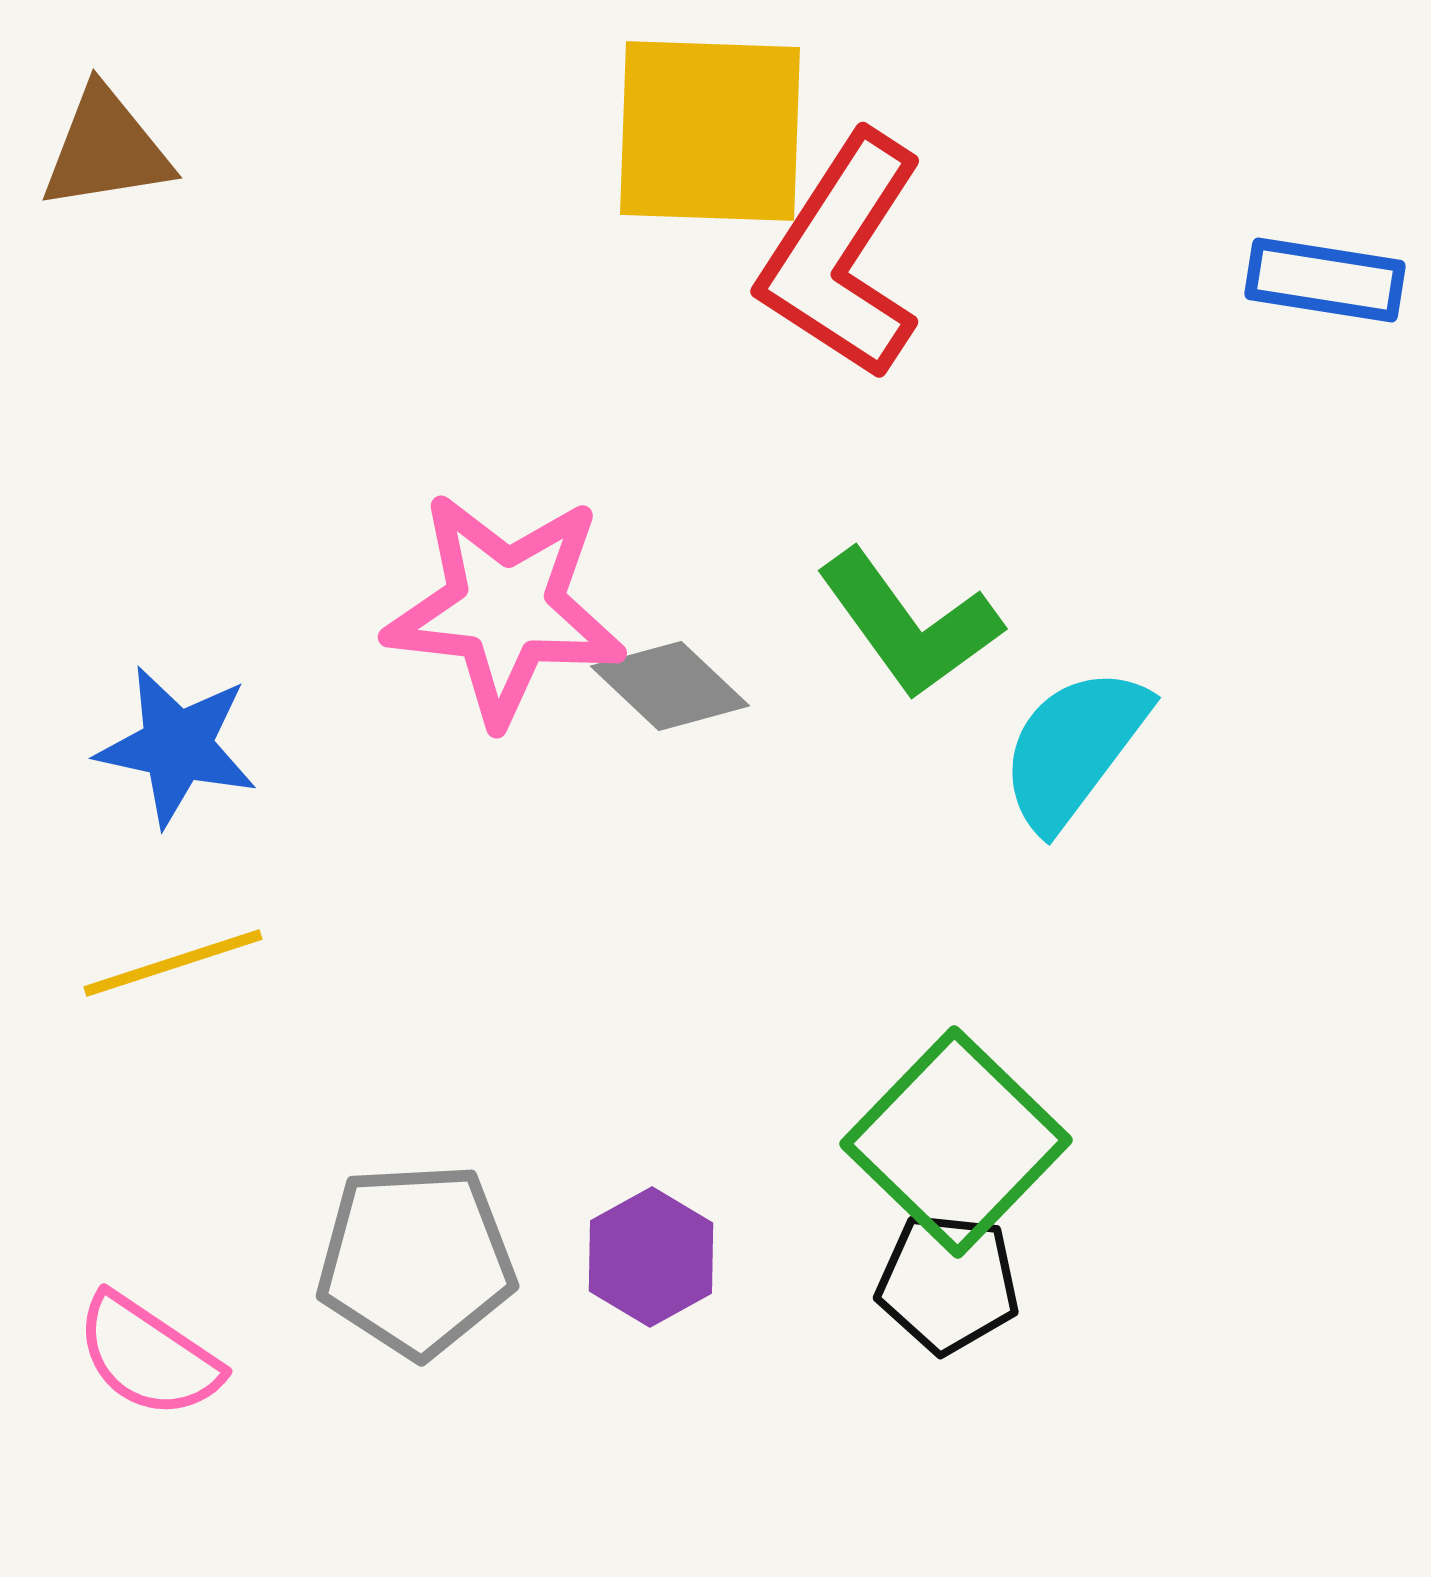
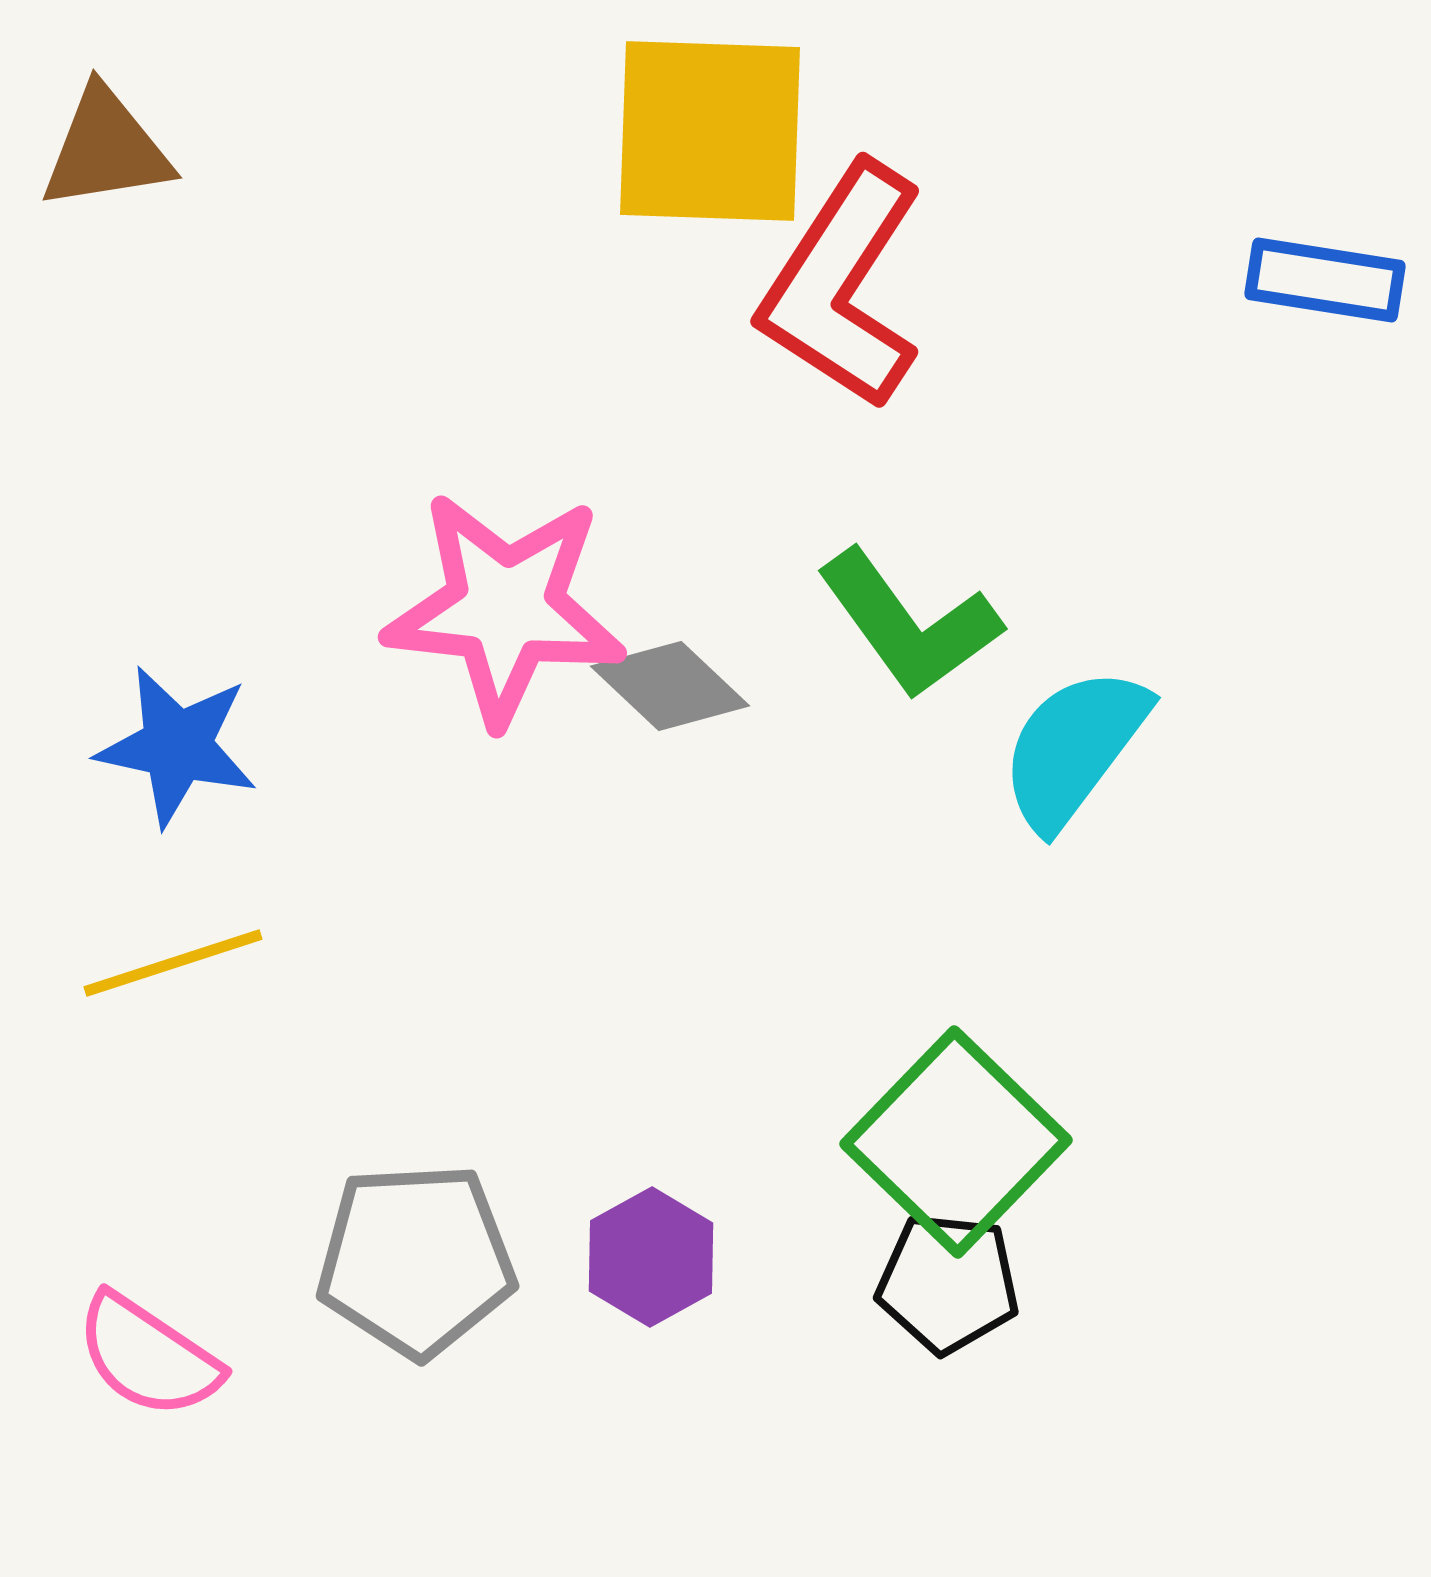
red L-shape: moved 30 px down
